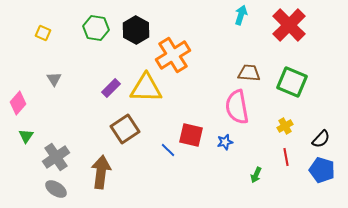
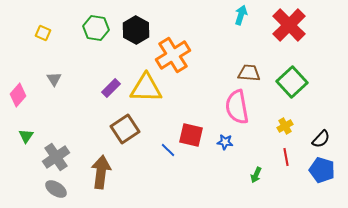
green square: rotated 24 degrees clockwise
pink diamond: moved 8 px up
blue star: rotated 21 degrees clockwise
